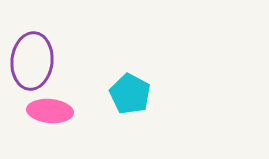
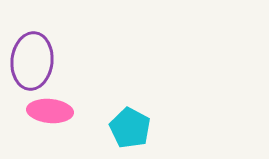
cyan pentagon: moved 34 px down
